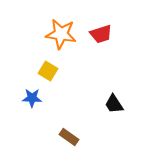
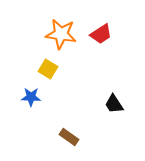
red trapezoid: rotated 15 degrees counterclockwise
yellow square: moved 2 px up
blue star: moved 1 px left, 1 px up
